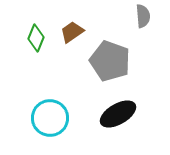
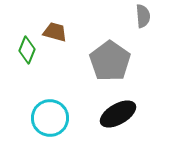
brown trapezoid: moved 17 px left; rotated 50 degrees clockwise
green diamond: moved 9 px left, 12 px down
gray pentagon: rotated 15 degrees clockwise
